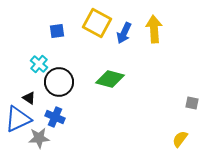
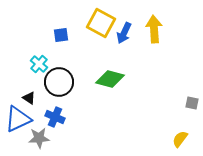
yellow square: moved 4 px right
blue square: moved 4 px right, 4 px down
